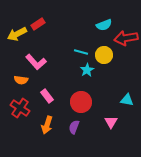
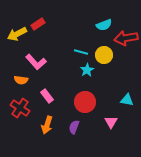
red circle: moved 4 px right
